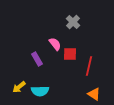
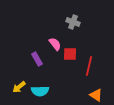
gray cross: rotated 24 degrees counterclockwise
orange triangle: moved 2 px right, 1 px down
